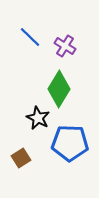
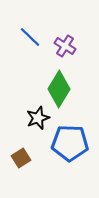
black star: rotated 25 degrees clockwise
